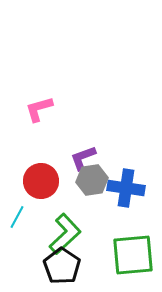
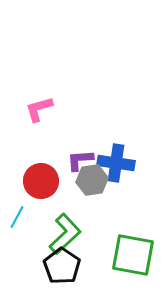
purple L-shape: moved 3 px left, 2 px down; rotated 16 degrees clockwise
blue cross: moved 10 px left, 25 px up
green square: rotated 15 degrees clockwise
